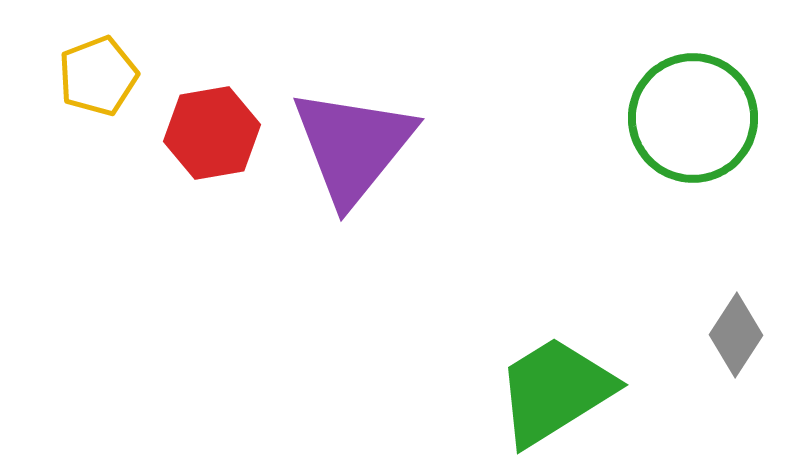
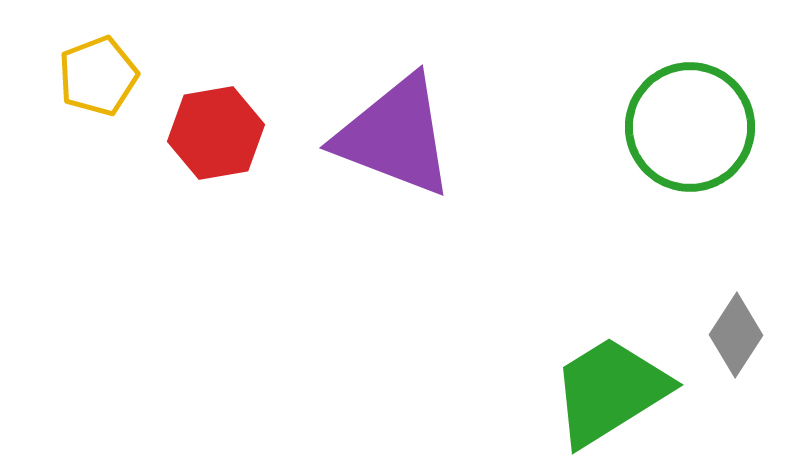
green circle: moved 3 px left, 9 px down
red hexagon: moved 4 px right
purple triangle: moved 42 px right, 10 px up; rotated 48 degrees counterclockwise
green trapezoid: moved 55 px right
